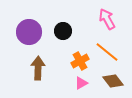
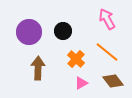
orange cross: moved 4 px left, 2 px up; rotated 18 degrees counterclockwise
